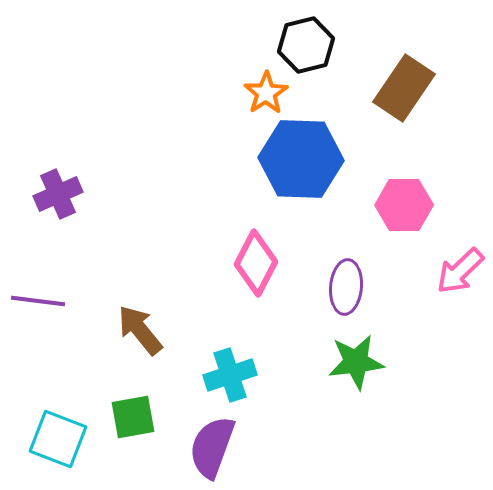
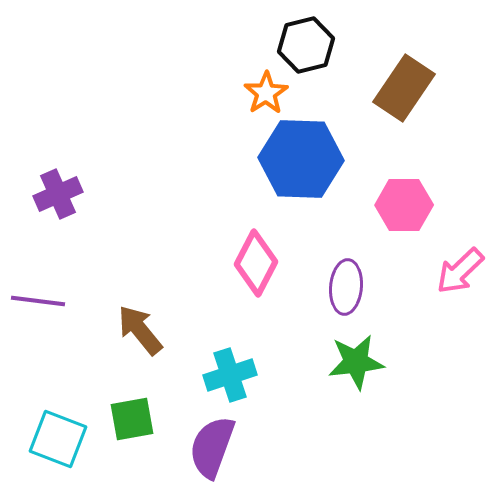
green square: moved 1 px left, 2 px down
